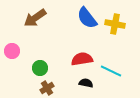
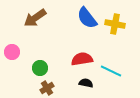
pink circle: moved 1 px down
